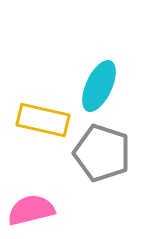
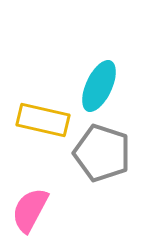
pink semicircle: moved 1 px left; rotated 48 degrees counterclockwise
